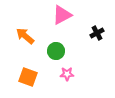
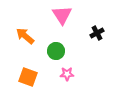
pink triangle: rotated 35 degrees counterclockwise
